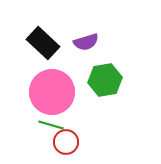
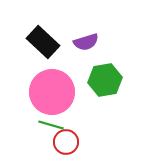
black rectangle: moved 1 px up
